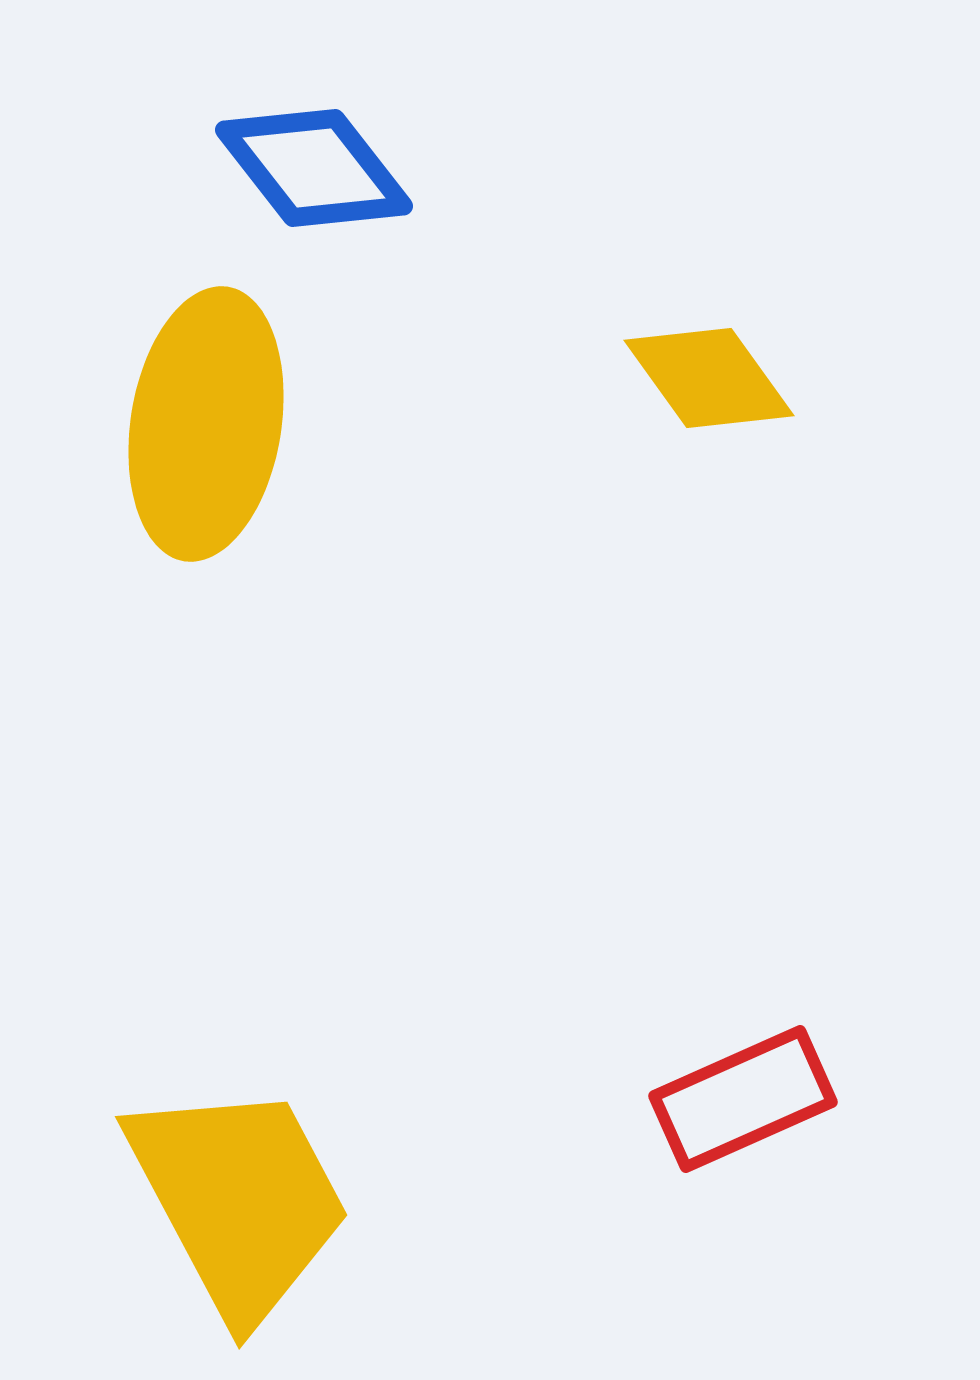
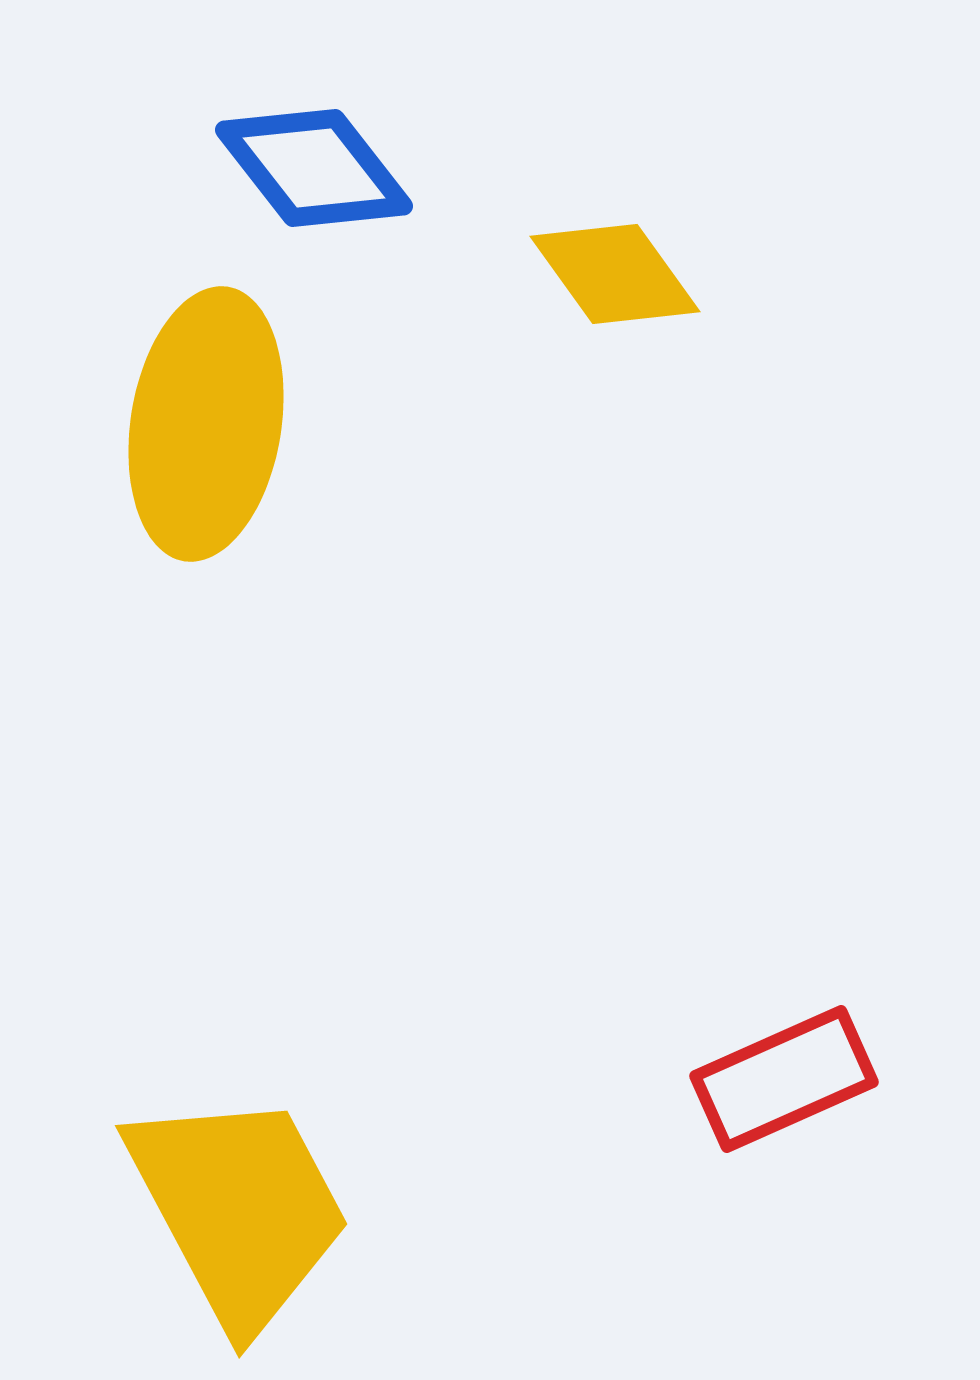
yellow diamond: moved 94 px left, 104 px up
red rectangle: moved 41 px right, 20 px up
yellow trapezoid: moved 9 px down
